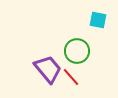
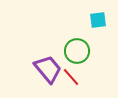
cyan square: rotated 18 degrees counterclockwise
